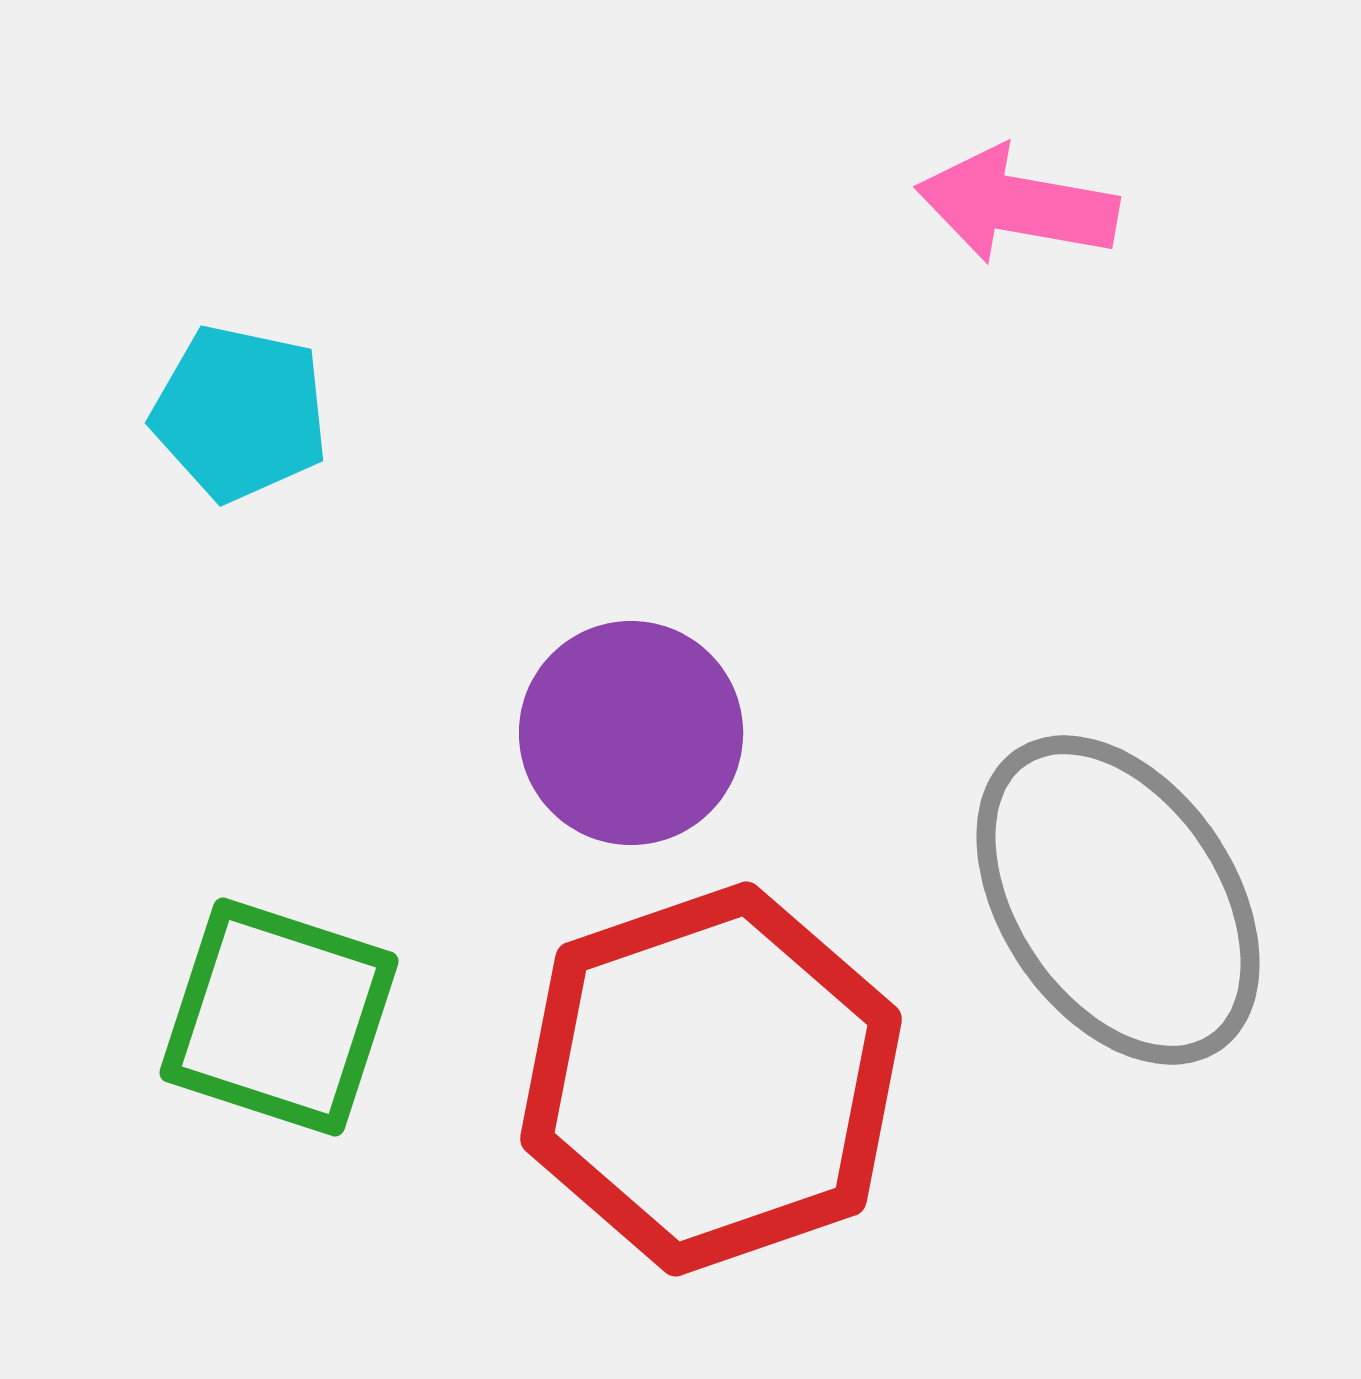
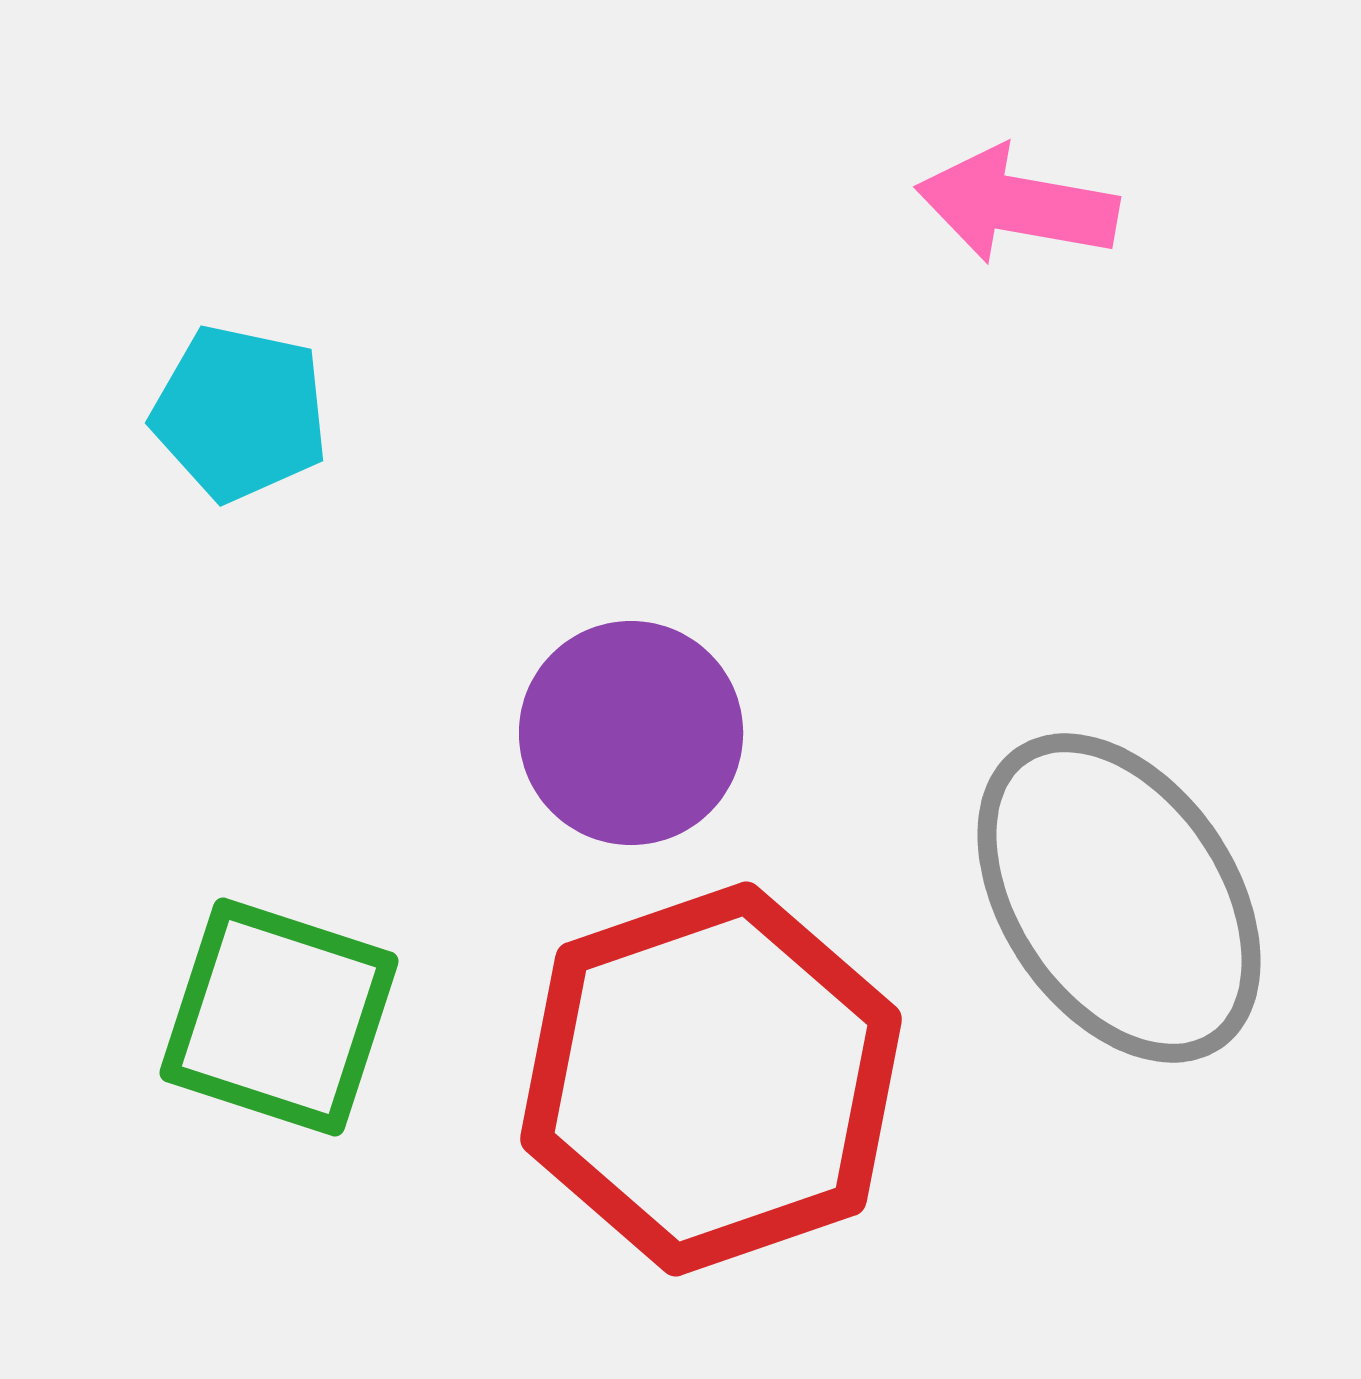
gray ellipse: moved 1 px right, 2 px up
